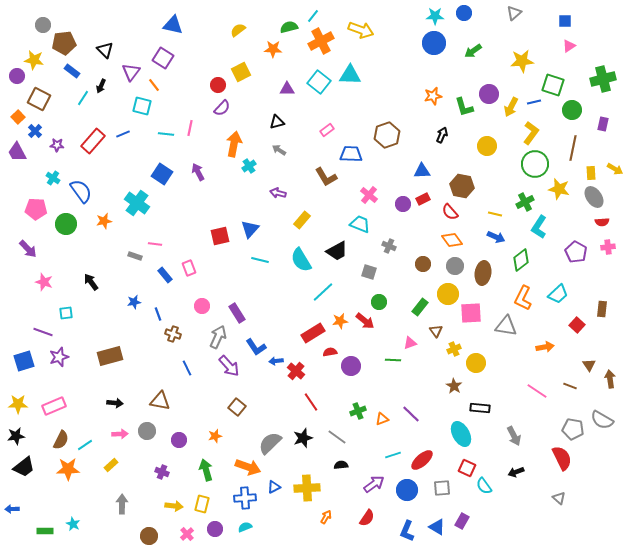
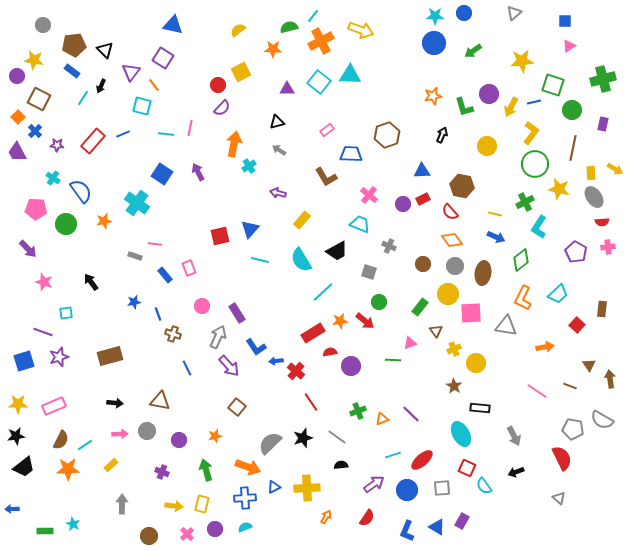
brown pentagon at (64, 43): moved 10 px right, 2 px down
